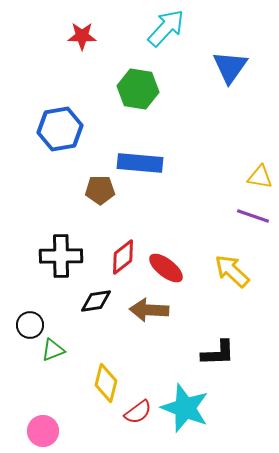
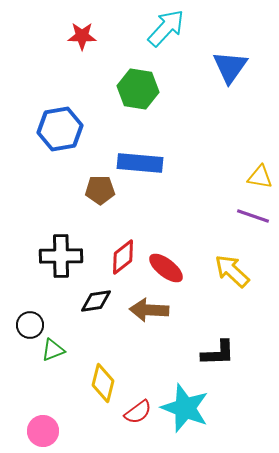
yellow diamond: moved 3 px left
